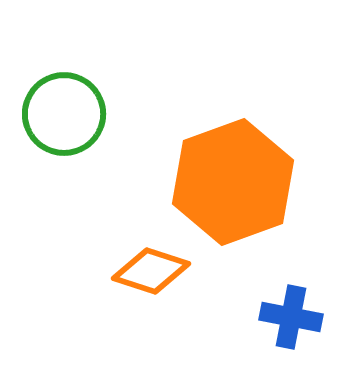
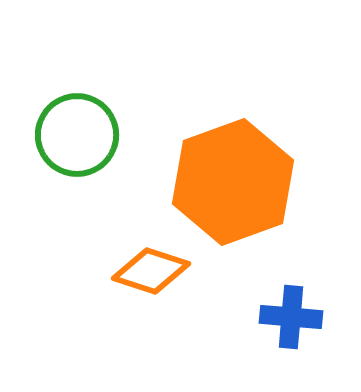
green circle: moved 13 px right, 21 px down
blue cross: rotated 6 degrees counterclockwise
